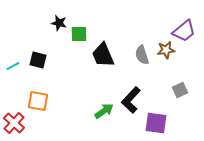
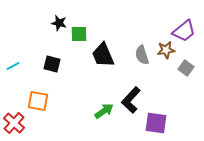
black square: moved 14 px right, 4 px down
gray square: moved 6 px right, 22 px up; rotated 28 degrees counterclockwise
